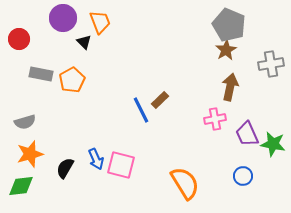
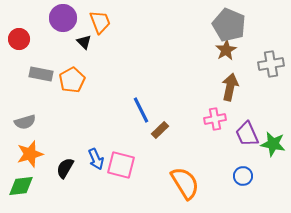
brown rectangle: moved 30 px down
